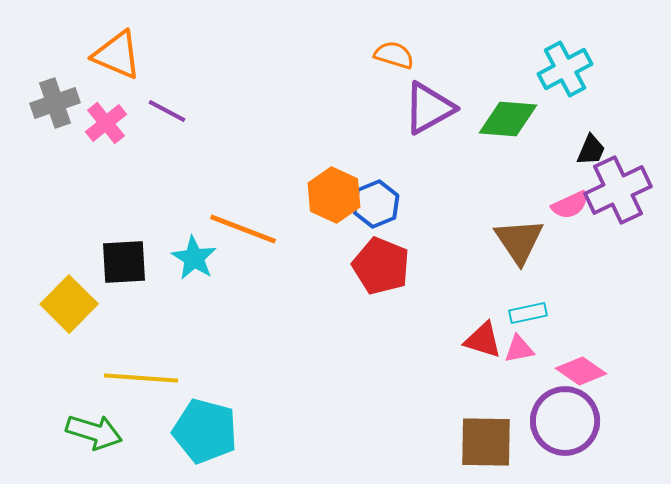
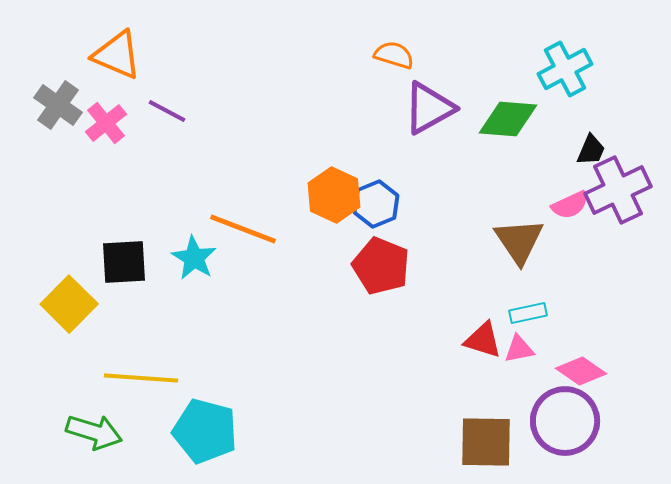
gray cross: moved 3 px right, 2 px down; rotated 36 degrees counterclockwise
